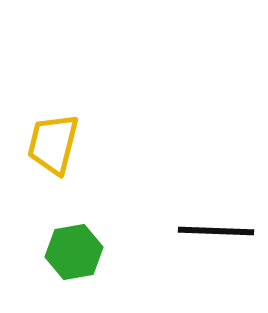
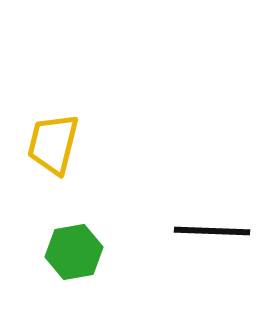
black line: moved 4 px left
